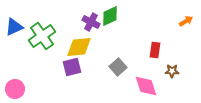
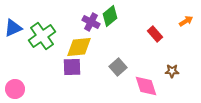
green diamond: rotated 15 degrees counterclockwise
blue triangle: moved 1 px left, 1 px down
red rectangle: moved 16 px up; rotated 49 degrees counterclockwise
purple square: rotated 12 degrees clockwise
